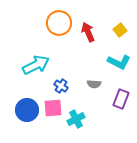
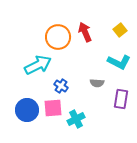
orange circle: moved 1 px left, 14 px down
red arrow: moved 3 px left
cyan arrow: moved 2 px right
gray semicircle: moved 3 px right, 1 px up
purple rectangle: rotated 12 degrees counterclockwise
